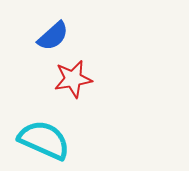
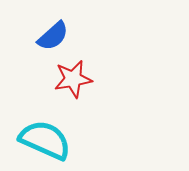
cyan semicircle: moved 1 px right
